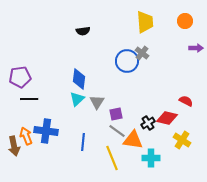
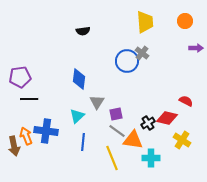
cyan triangle: moved 17 px down
